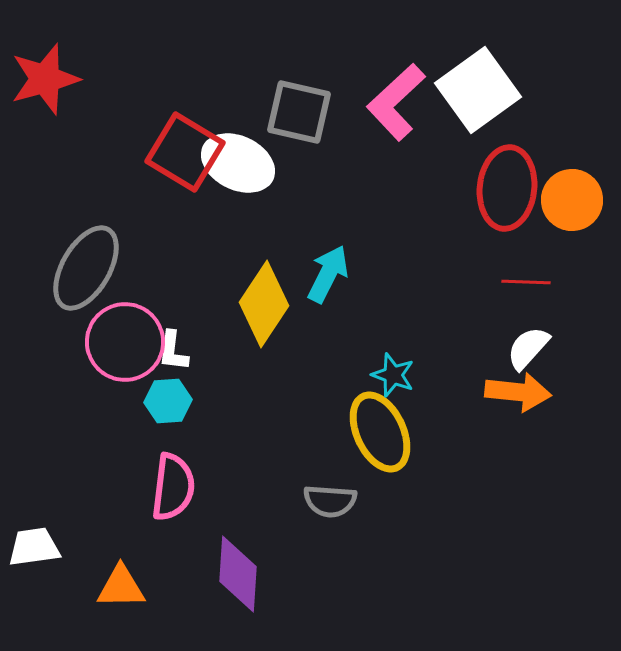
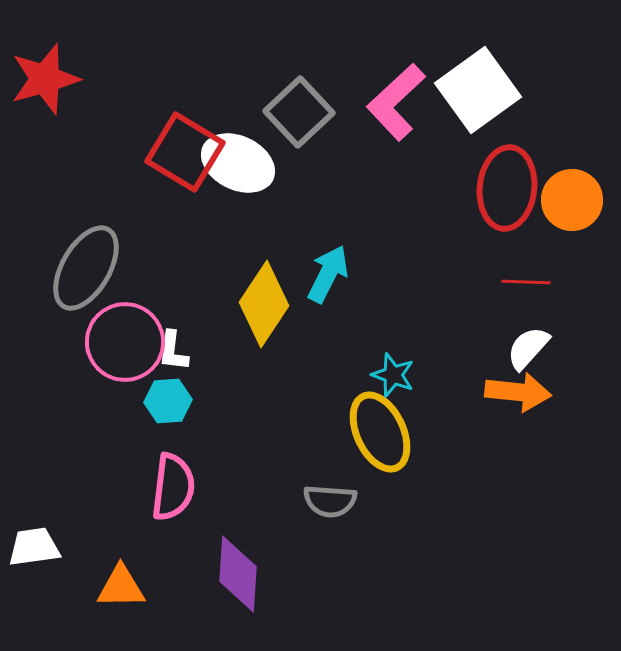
gray square: rotated 34 degrees clockwise
